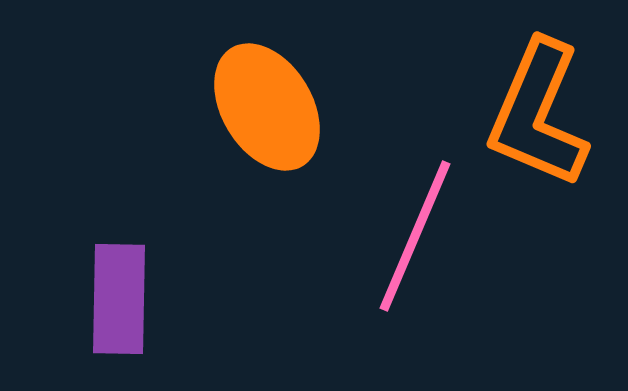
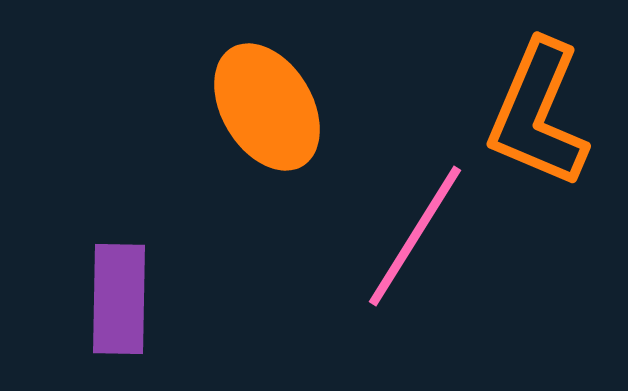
pink line: rotated 9 degrees clockwise
